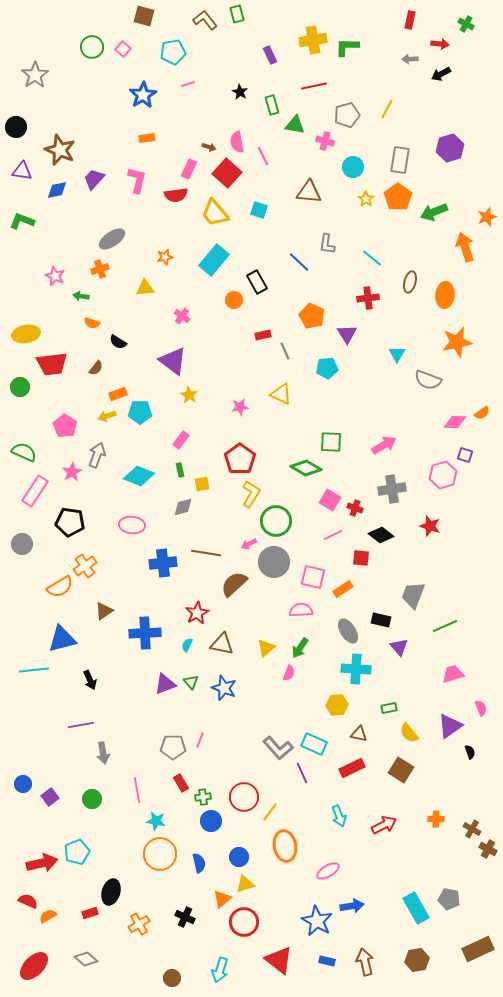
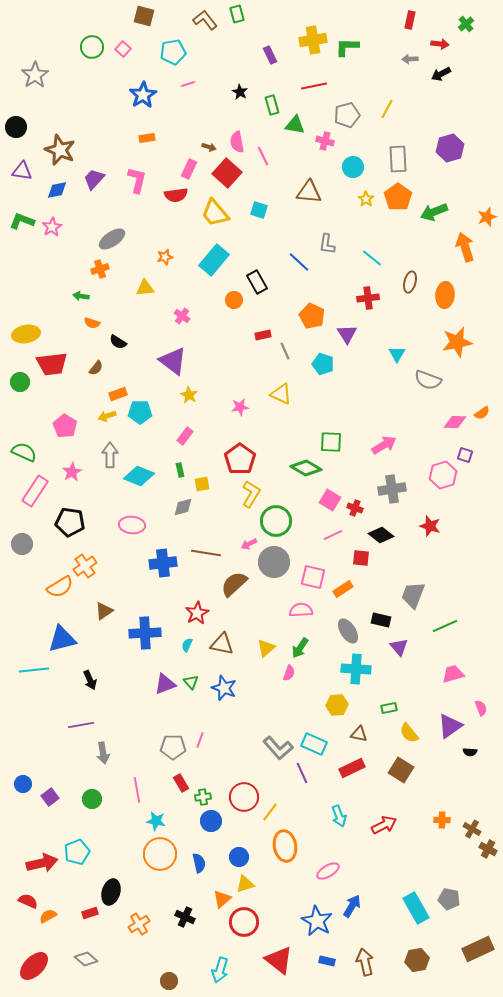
green cross at (466, 24): rotated 21 degrees clockwise
gray rectangle at (400, 160): moved 2 px left, 1 px up; rotated 12 degrees counterclockwise
pink star at (55, 276): moved 3 px left, 49 px up; rotated 18 degrees clockwise
cyan pentagon at (327, 368): moved 4 px left, 4 px up; rotated 25 degrees clockwise
green circle at (20, 387): moved 5 px up
pink rectangle at (181, 440): moved 4 px right, 4 px up
gray arrow at (97, 455): moved 13 px right; rotated 20 degrees counterclockwise
black semicircle at (470, 752): rotated 112 degrees clockwise
orange cross at (436, 819): moved 6 px right, 1 px down
blue arrow at (352, 906): rotated 50 degrees counterclockwise
brown circle at (172, 978): moved 3 px left, 3 px down
